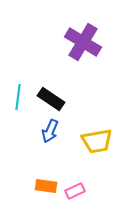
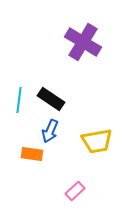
cyan line: moved 1 px right, 3 px down
orange rectangle: moved 14 px left, 32 px up
pink rectangle: rotated 18 degrees counterclockwise
